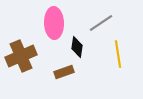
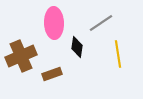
brown rectangle: moved 12 px left, 2 px down
